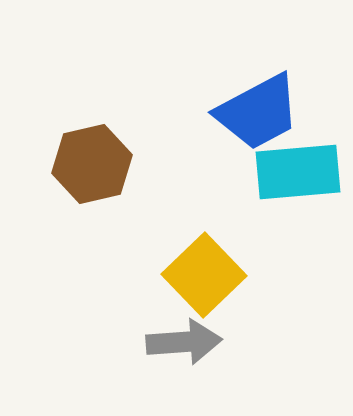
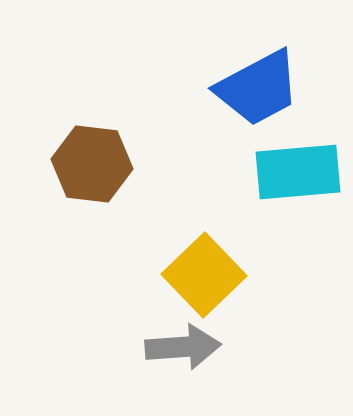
blue trapezoid: moved 24 px up
brown hexagon: rotated 20 degrees clockwise
gray arrow: moved 1 px left, 5 px down
